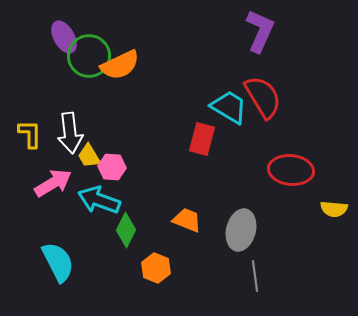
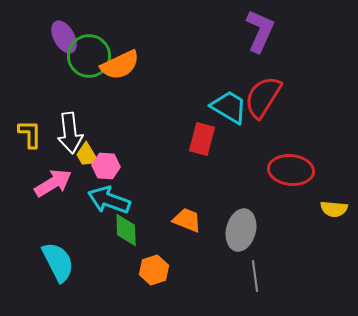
red semicircle: rotated 117 degrees counterclockwise
yellow trapezoid: moved 2 px left, 1 px up
pink hexagon: moved 6 px left, 1 px up
cyan arrow: moved 10 px right
green diamond: rotated 28 degrees counterclockwise
orange hexagon: moved 2 px left, 2 px down; rotated 20 degrees clockwise
